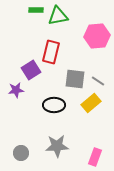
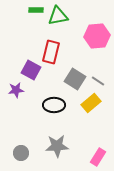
purple square: rotated 30 degrees counterclockwise
gray square: rotated 25 degrees clockwise
pink rectangle: moved 3 px right; rotated 12 degrees clockwise
